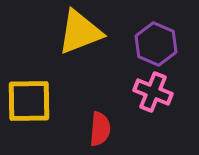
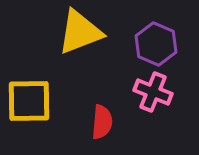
red semicircle: moved 2 px right, 7 px up
